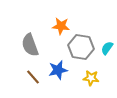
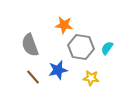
orange star: moved 3 px right, 1 px up
